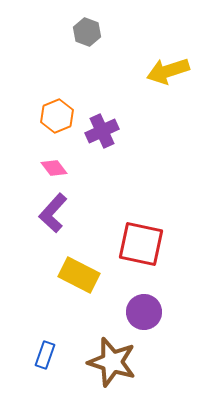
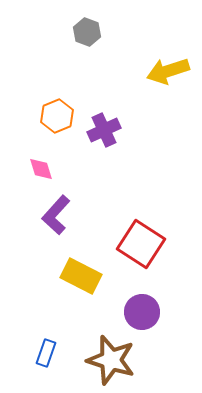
purple cross: moved 2 px right, 1 px up
pink diamond: moved 13 px left, 1 px down; rotated 20 degrees clockwise
purple L-shape: moved 3 px right, 2 px down
red square: rotated 21 degrees clockwise
yellow rectangle: moved 2 px right, 1 px down
purple circle: moved 2 px left
blue rectangle: moved 1 px right, 2 px up
brown star: moved 1 px left, 2 px up
